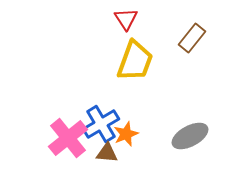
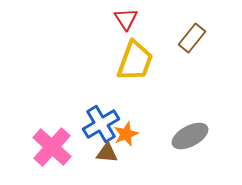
pink cross: moved 16 px left, 9 px down; rotated 9 degrees counterclockwise
